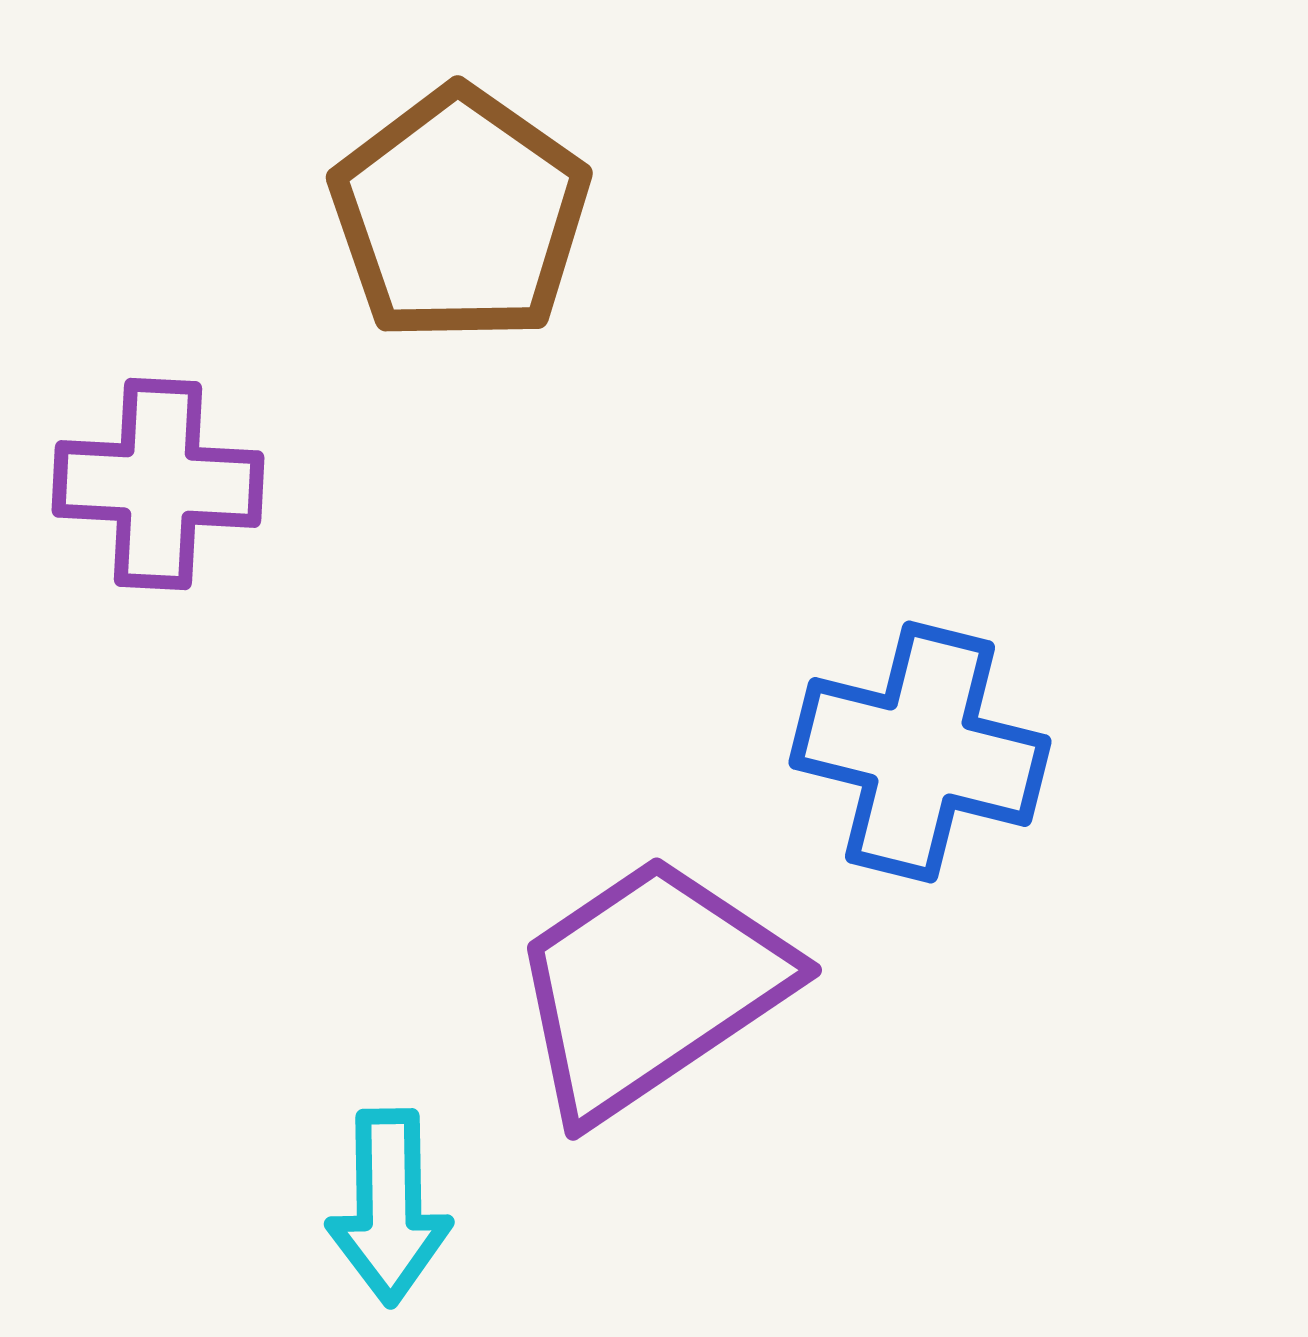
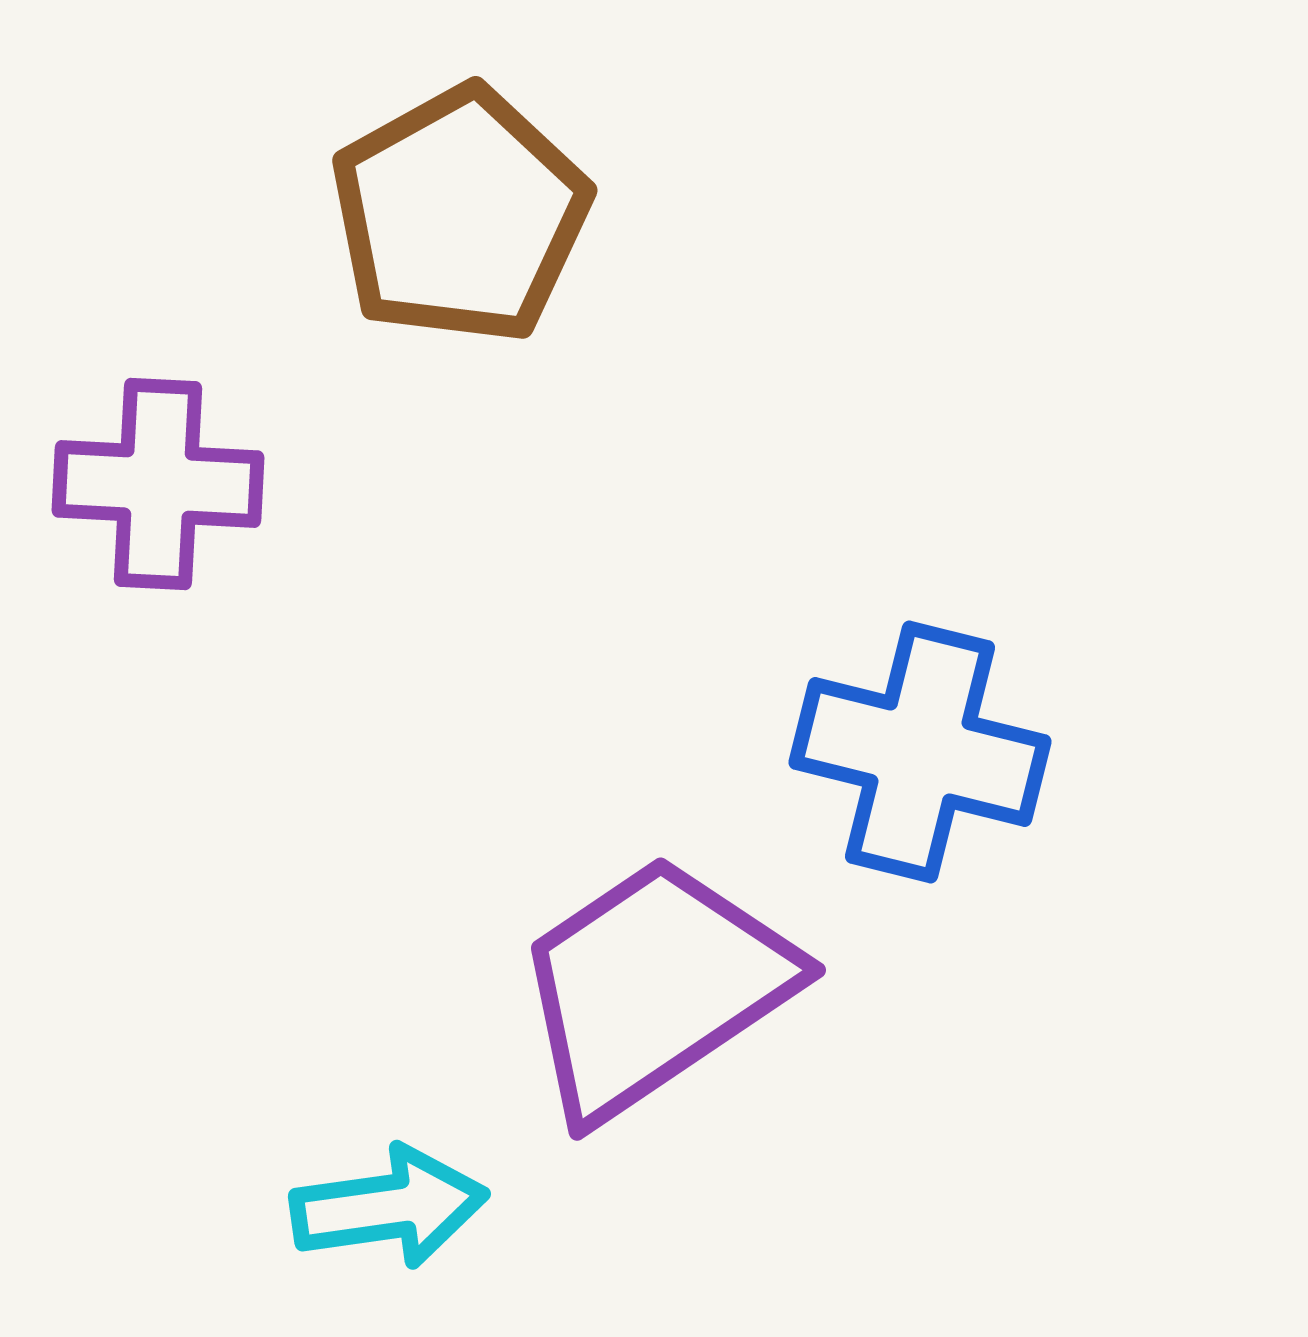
brown pentagon: rotated 8 degrees clockwise
purple trapezoid: moved 4 px right
cyan arrow: rotated 97 degrees counterclockwise
